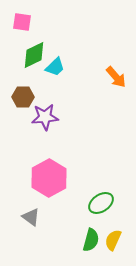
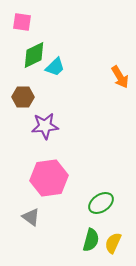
orange arrow: moved 4 px right; rotated 10 degrees clockwise
purple star: moved 9 px down
pink hexagon: rotated 21 degrees clockwise
yellow semicircle: moved 3 px down
